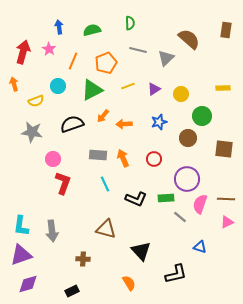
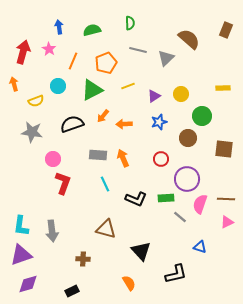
brown rectangle at (226, 30): rotated 14 degrees clockwise
purple triangle at (154, 89): moved 7 px down
red circle at (154, 159): moved 7 px right
